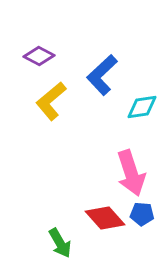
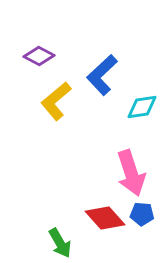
yellow L-shape: moved 5 px right
